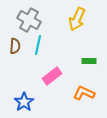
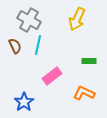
brown semicircle: rotated 28 degrees counterclockwise
